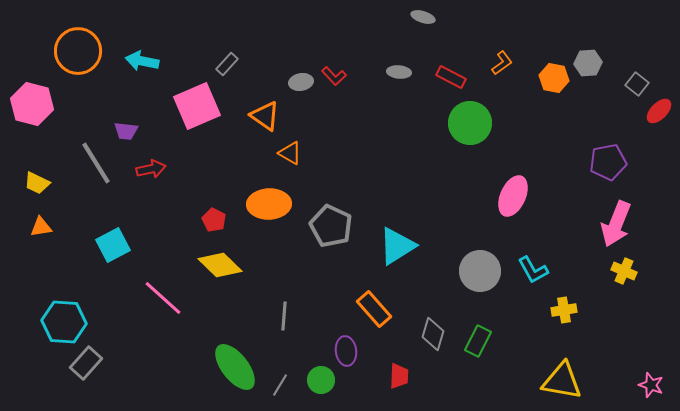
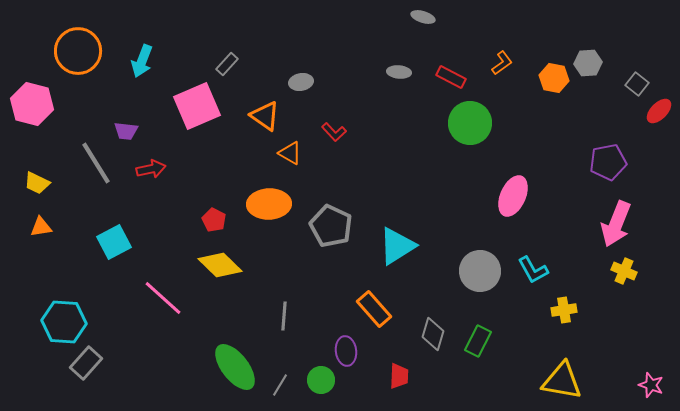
cyan arrow at (142, 61): rotated 80 degrees counterclockwise
red L-shape at (334, 76): moved 56 px down
cyan square at (113, 245): moved 1 px right, 3 px up
